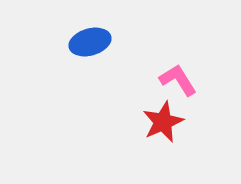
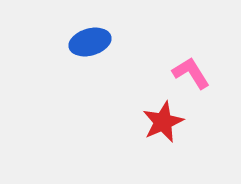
pink L-shape: moved 13 px right, 7 px up
